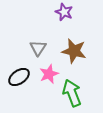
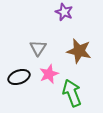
brown star: moved 5 px right
black ellipse: rotated 15 degrees clockwise
